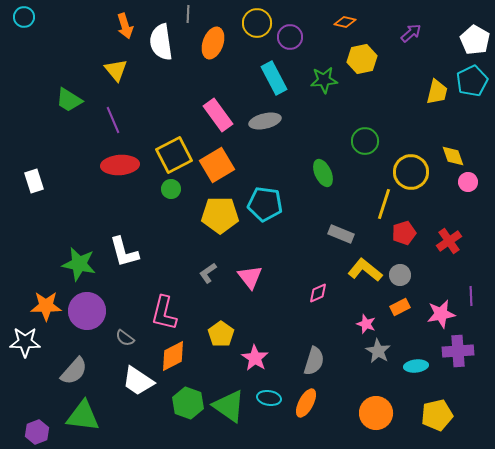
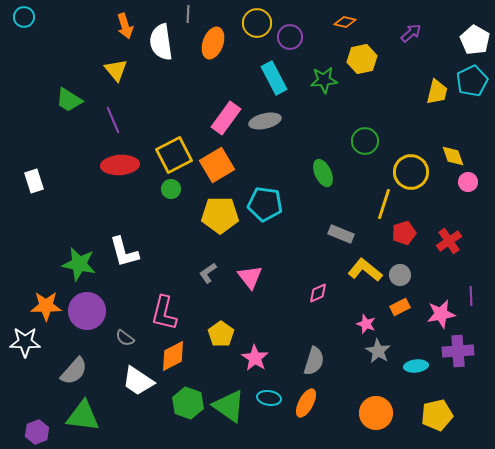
pink rectangle at (218, 115): moved 8 px right, 3 px down; rotated 72 degrees clockwise
